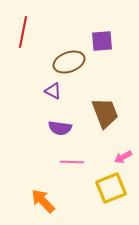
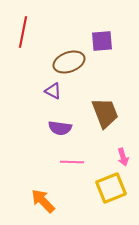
pink arrow: rotated 78 degrees counterclockwise
